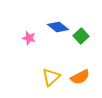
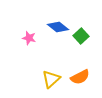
yellow triangle: moved 2 px down
